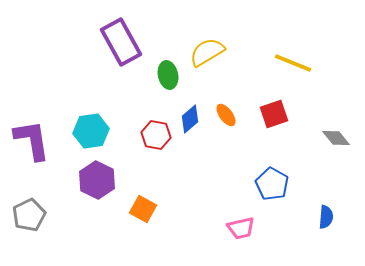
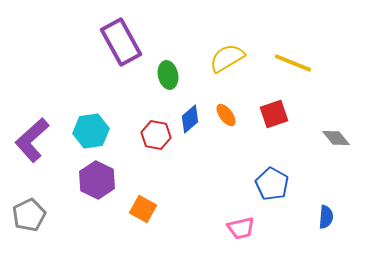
yellow semicircle: moved 20 px right, 6 px down
purple L-shape: rotated 123 degrees counterclockwise
